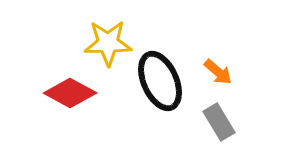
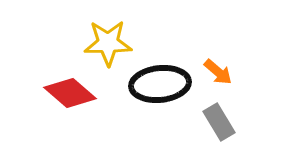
black ellipse: moved 3 px down; rotated 72 degrees counterclockwise
red diamond: rotated 12 degrees clockwise
